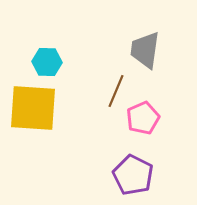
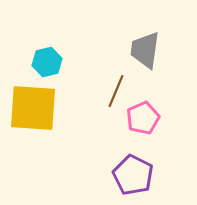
cyan hexagon: rotated 16 degrees counterclockwise
